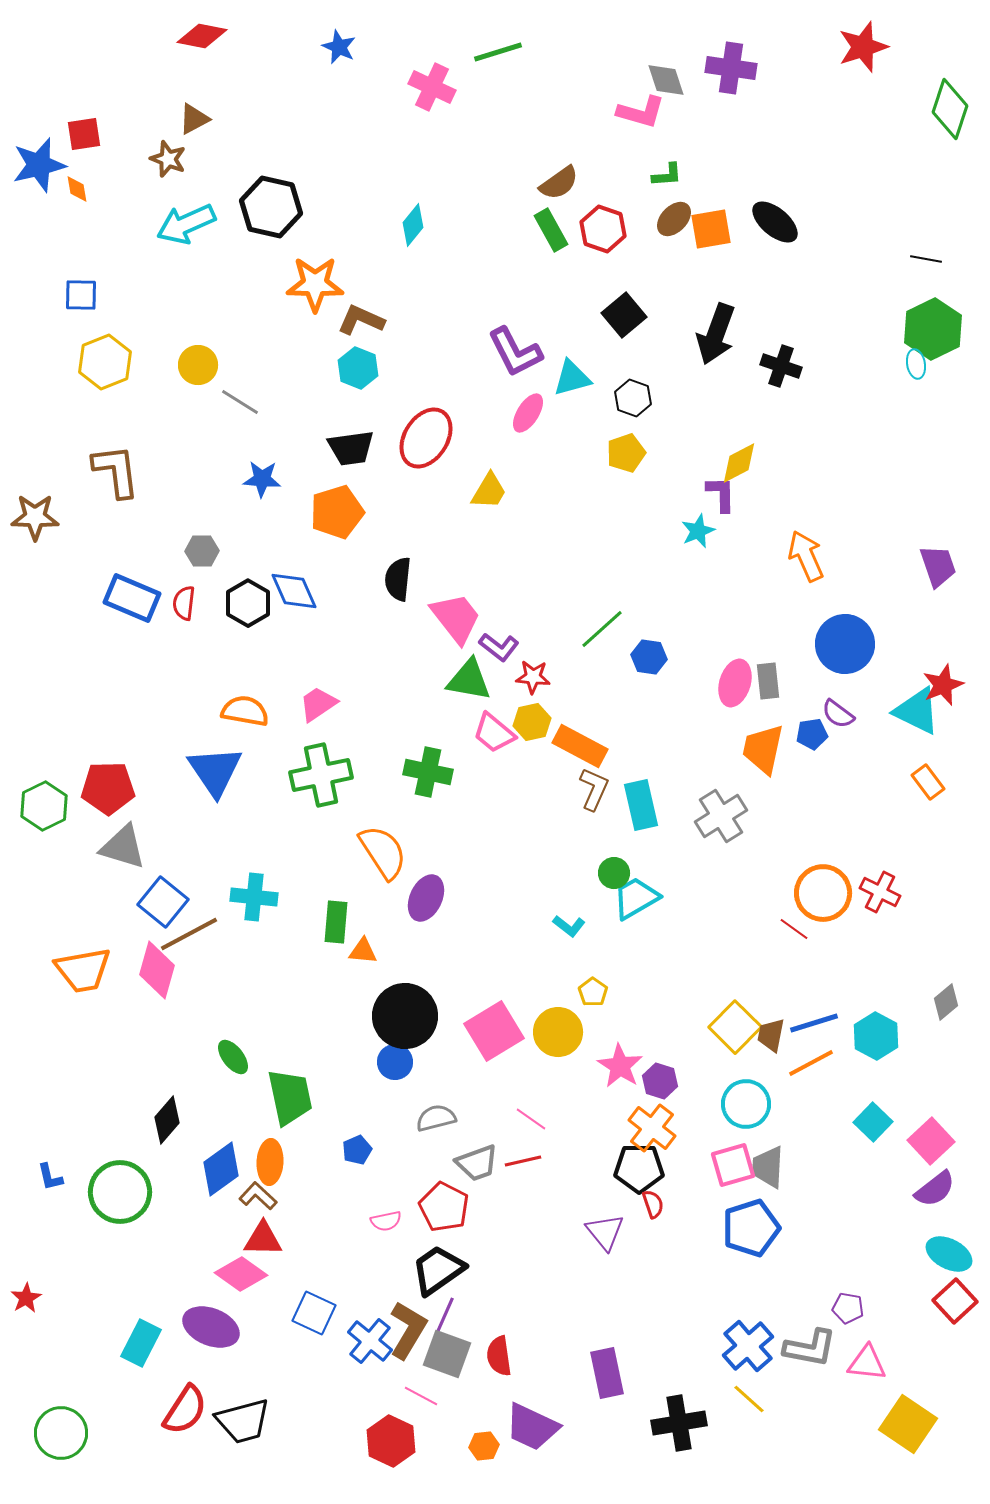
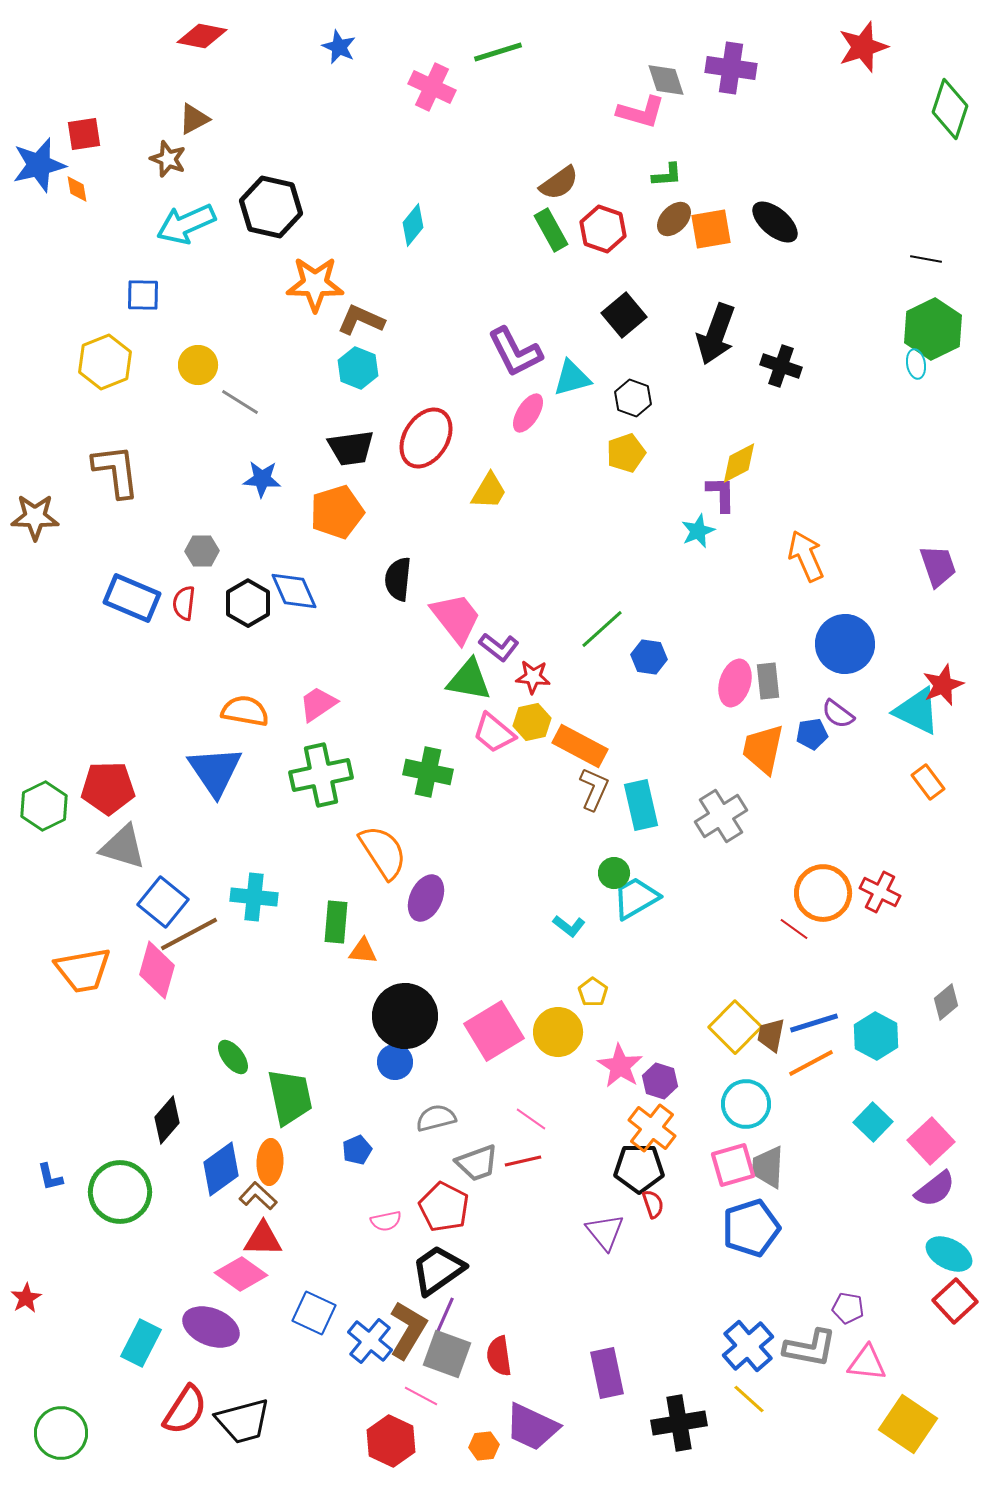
blue square at (81, 295): moved 62 px right
